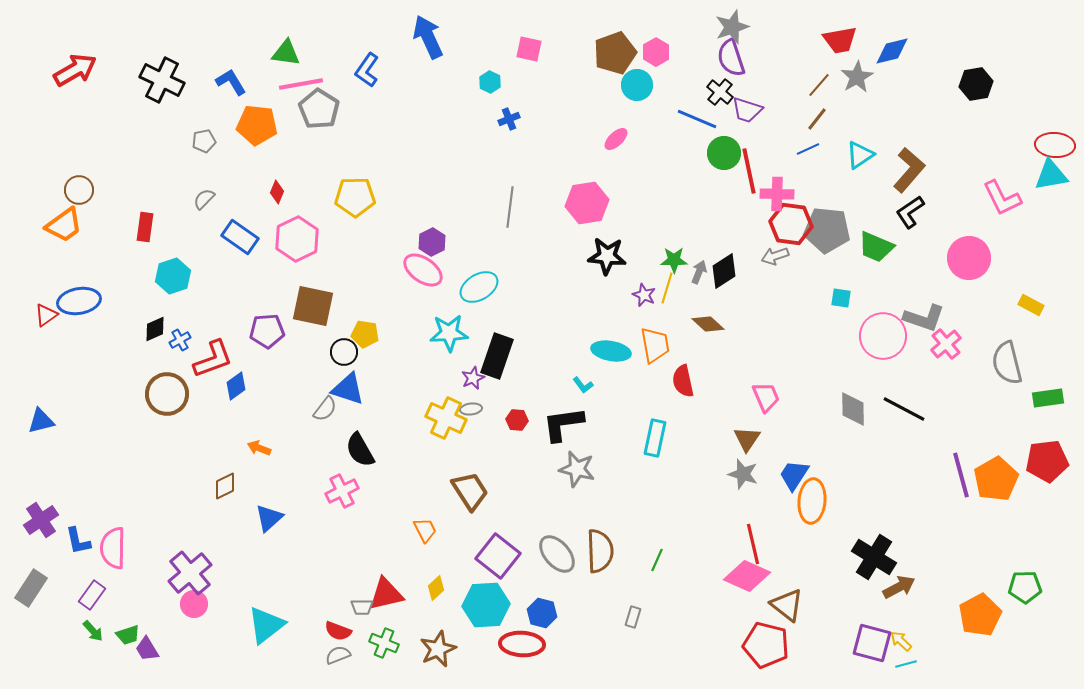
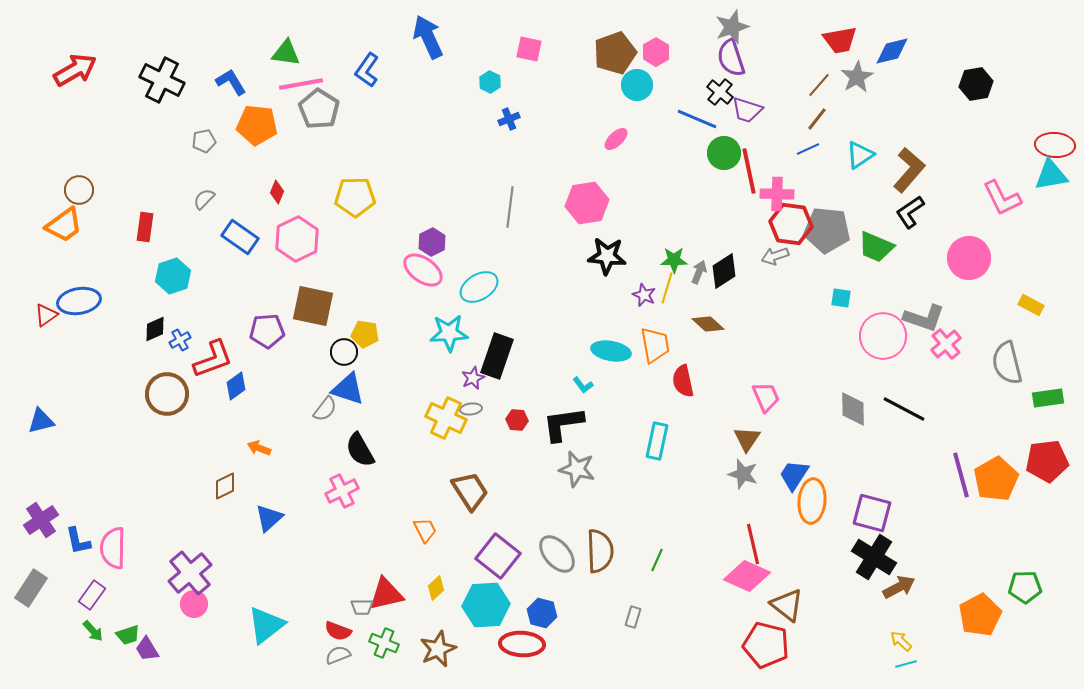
cyan rectangle at (655, 438): moved 2 px right, 3 px down
purple square at (872, 643): moved 130 px up
